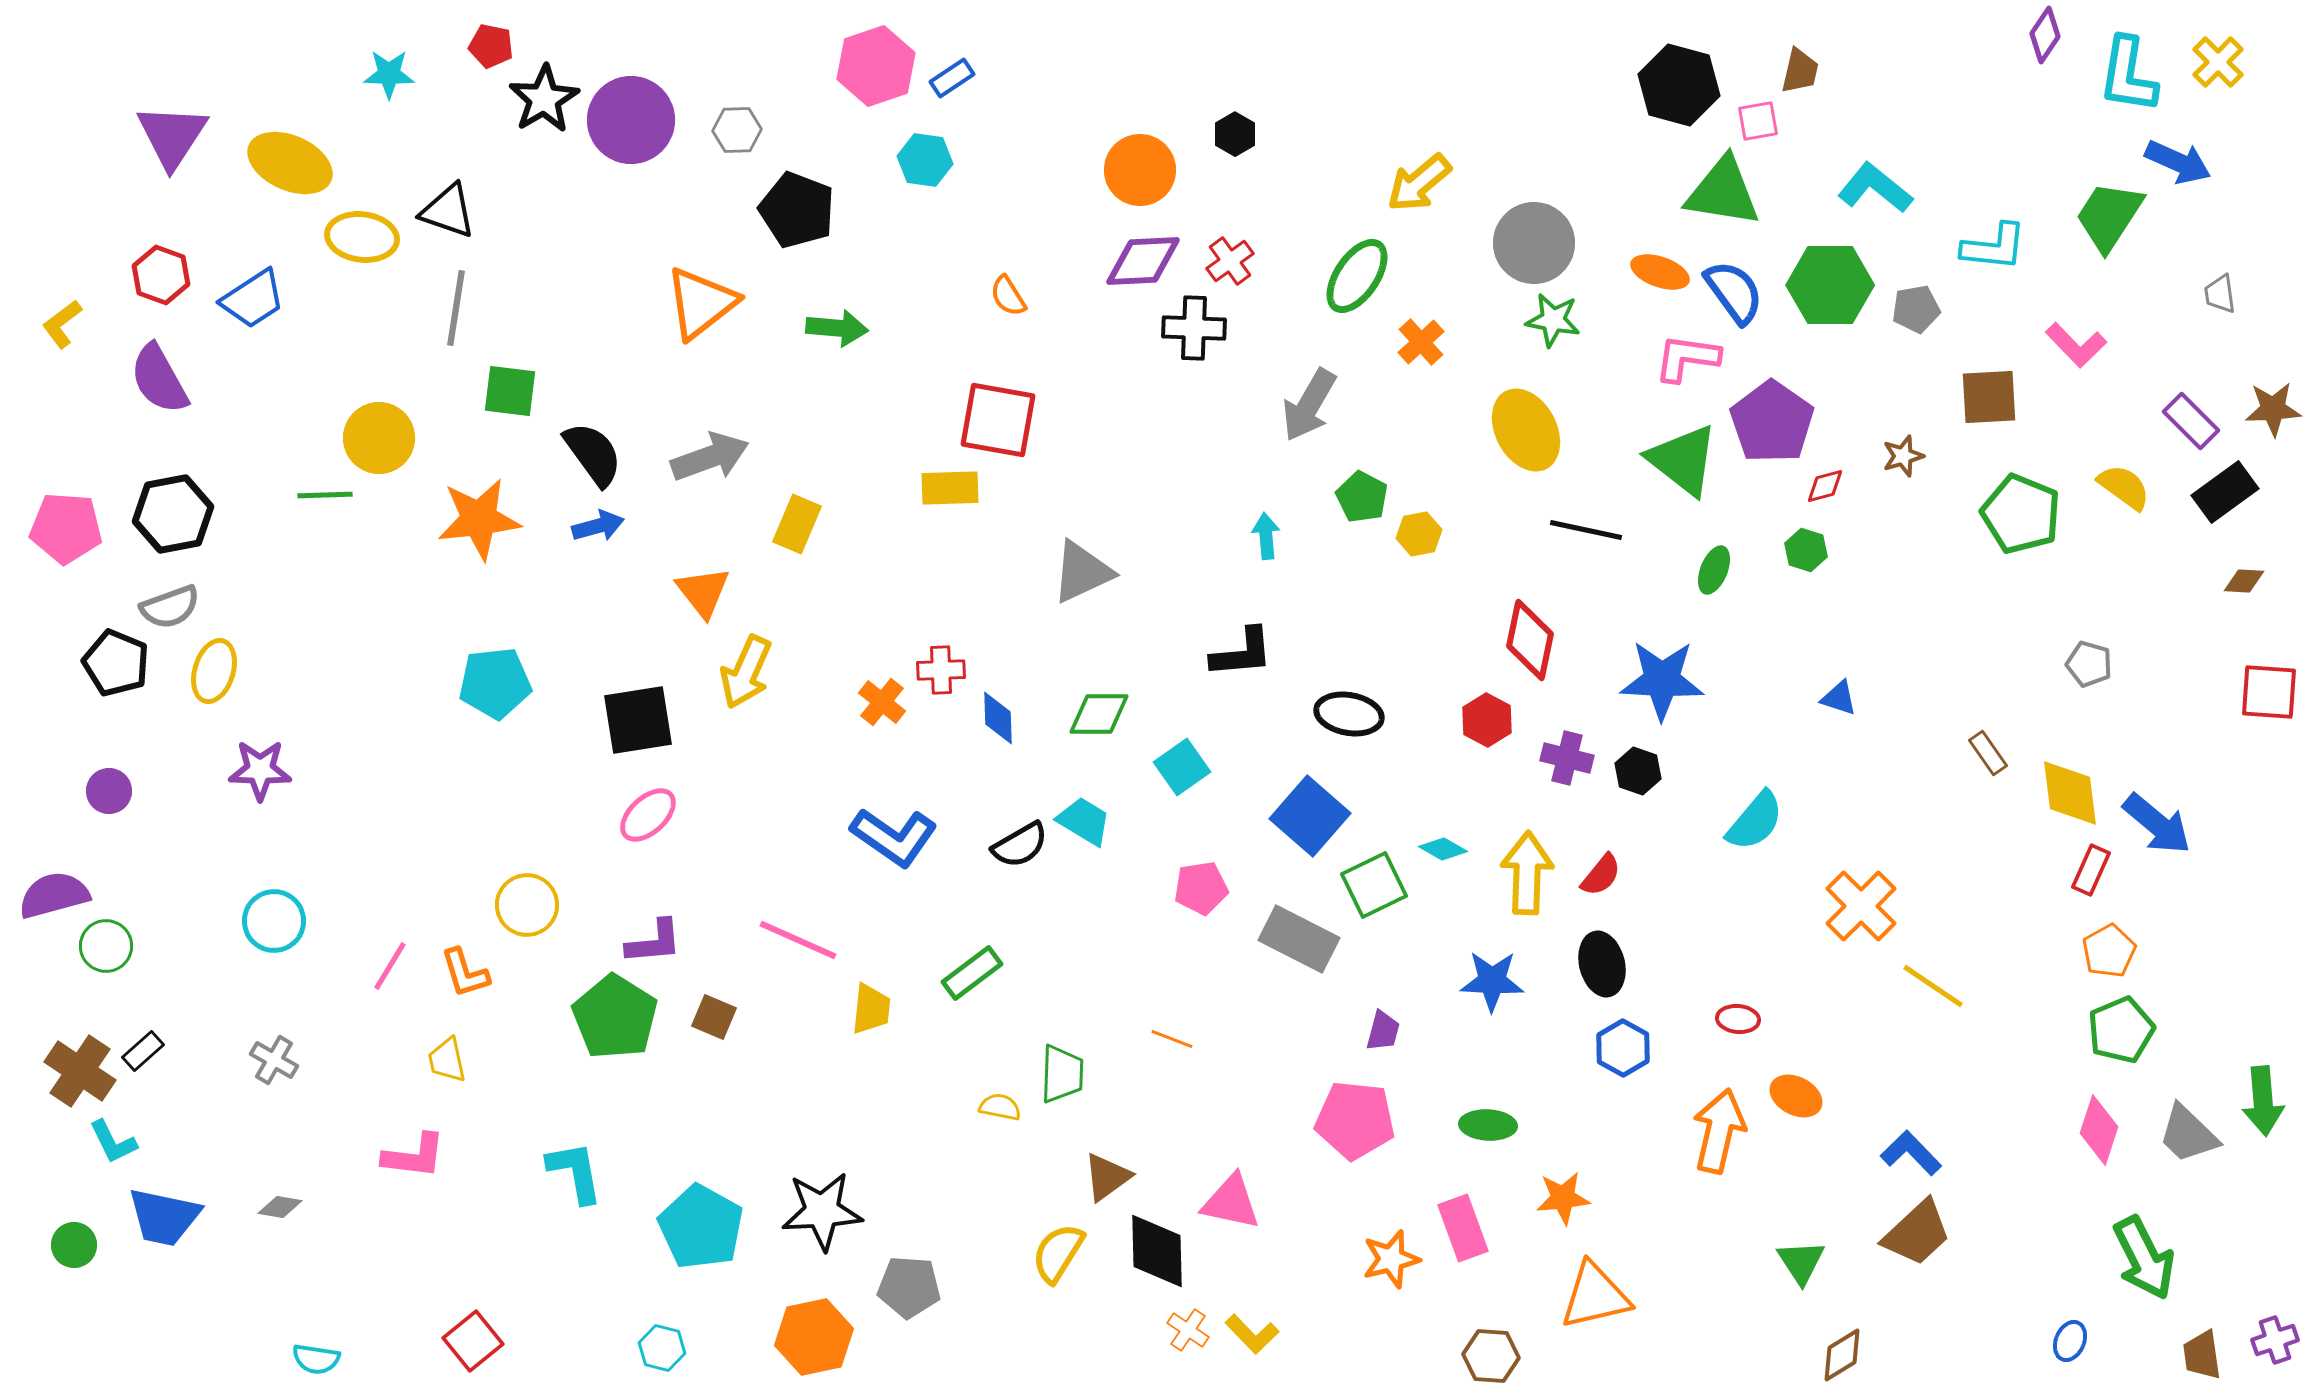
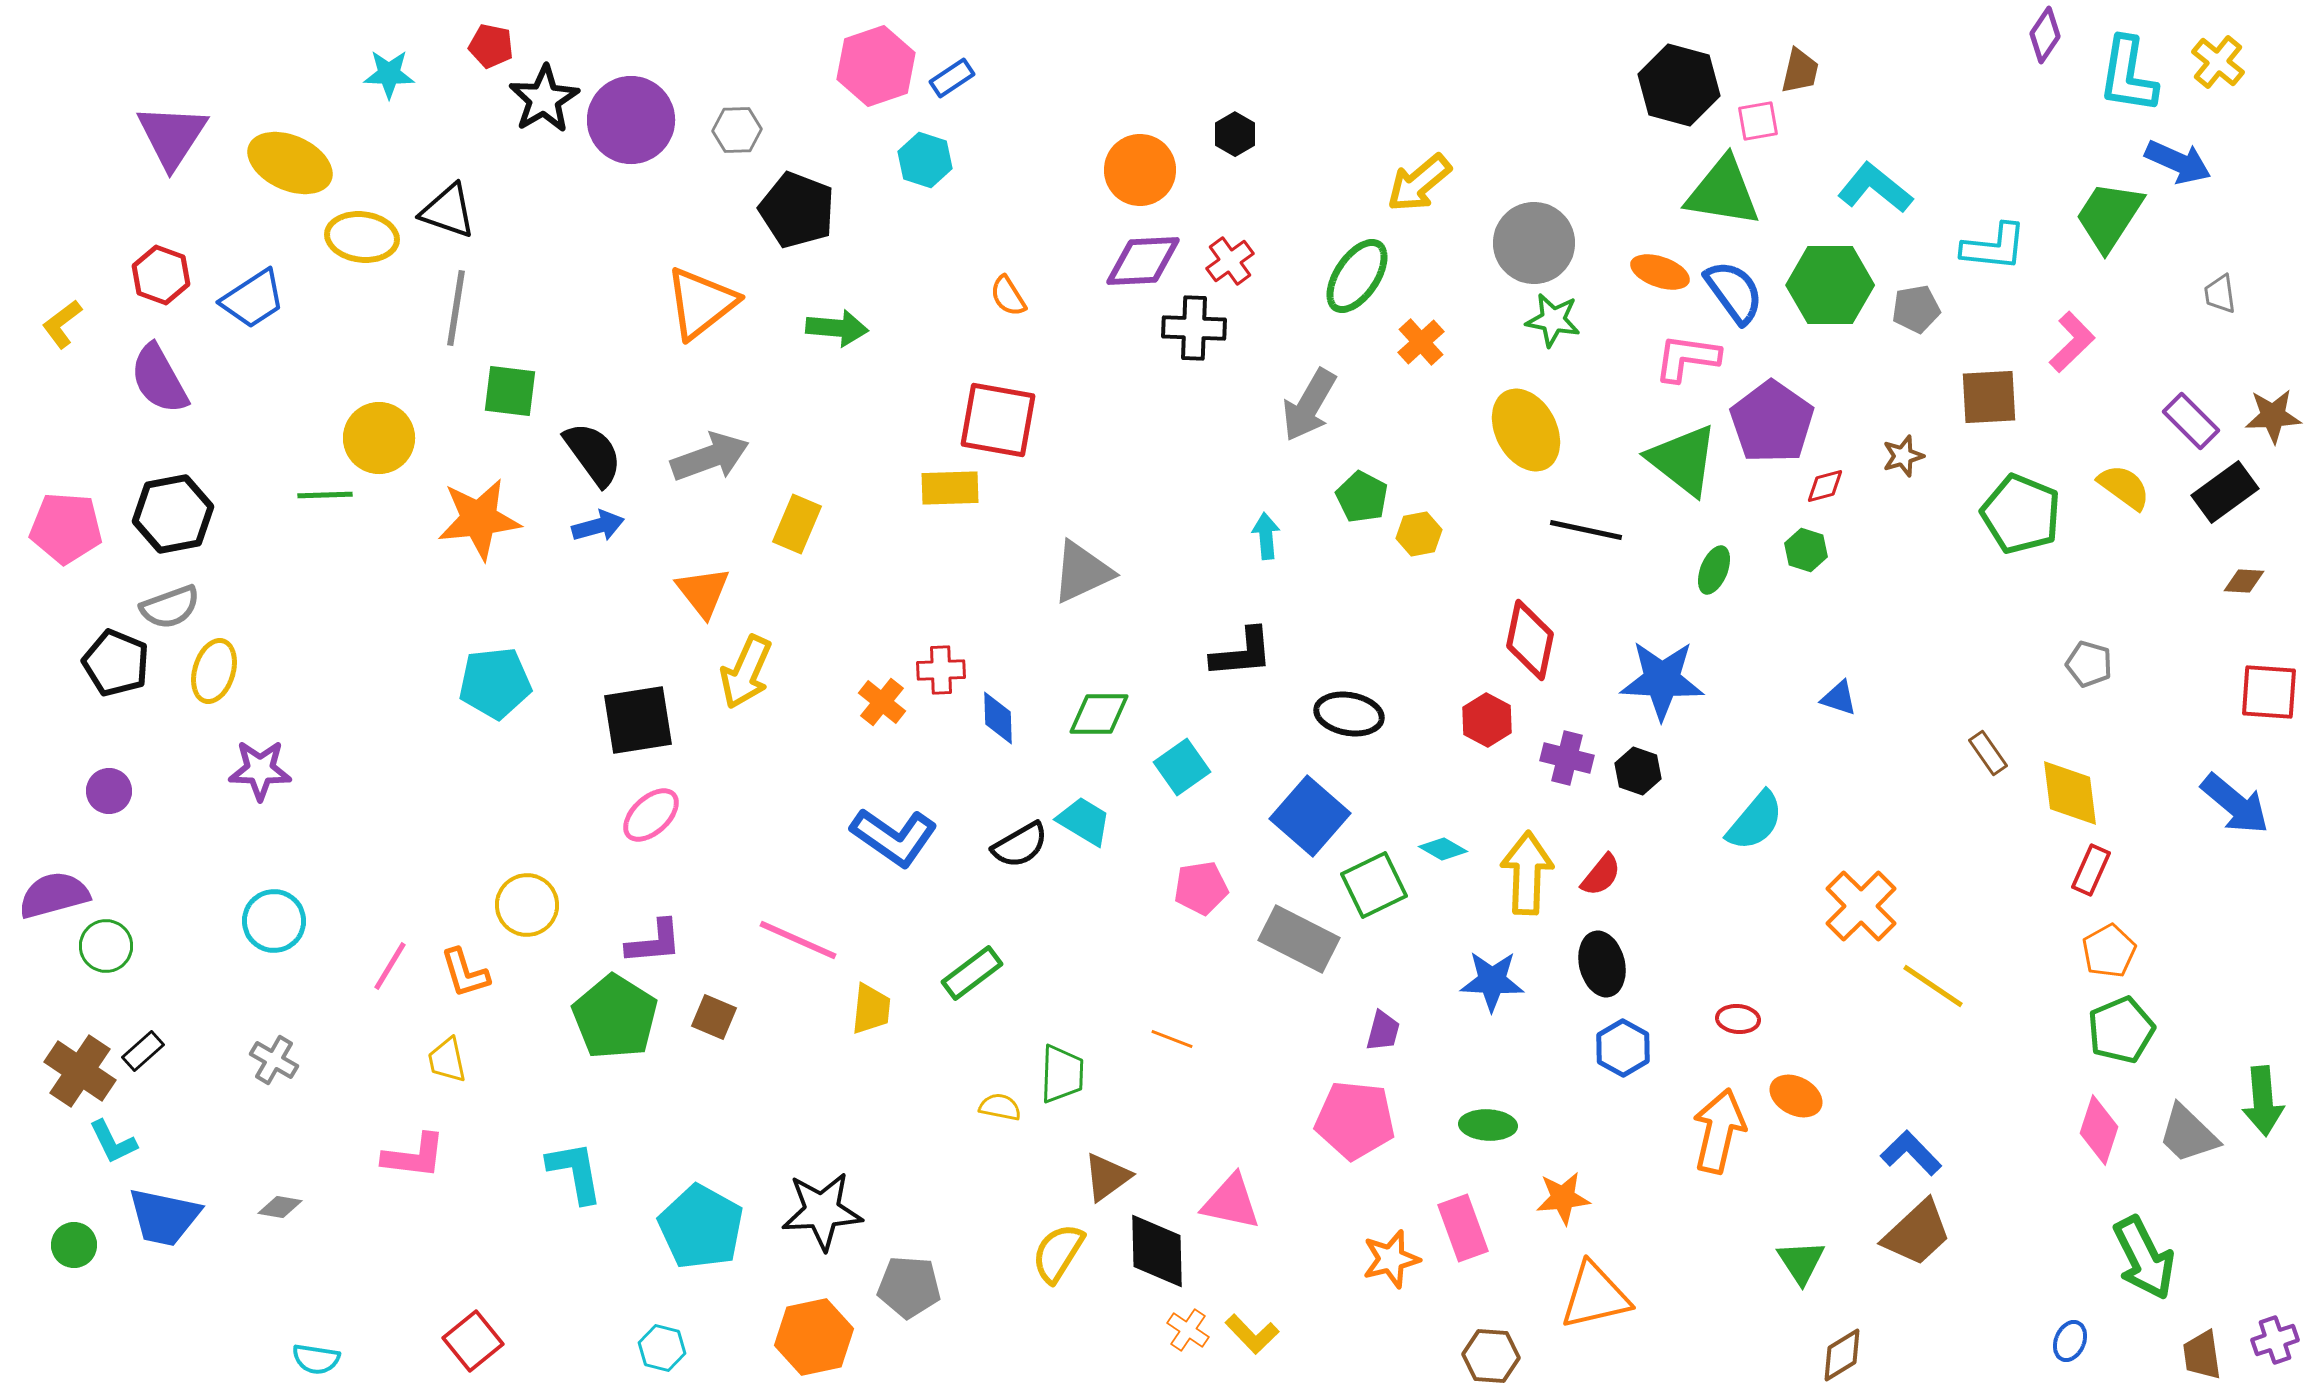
yellow cross at (2218, 62): rotated 6 degrees counterclockwise
cyan hexagon at (925, 160): rotated 10 degrees clockwise
pink L-shape at (2076, 345): moved 4 px left, 3 px up; rotated 90 degrees counterclockwise
brown star at (2273, 409): moved 7 px down
pink ellipse at (648, 815): moved 3 px right
blue arrow at (2157, 824): moved 78 px right, 20 px up
